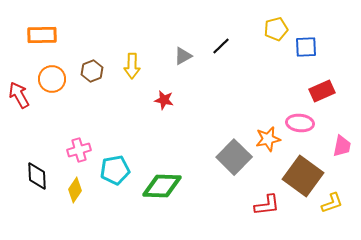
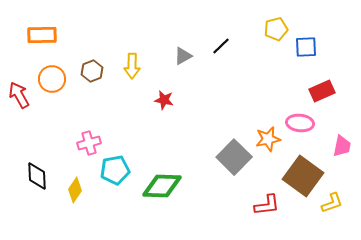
pink cross: moved 10 px right, 7 px up
